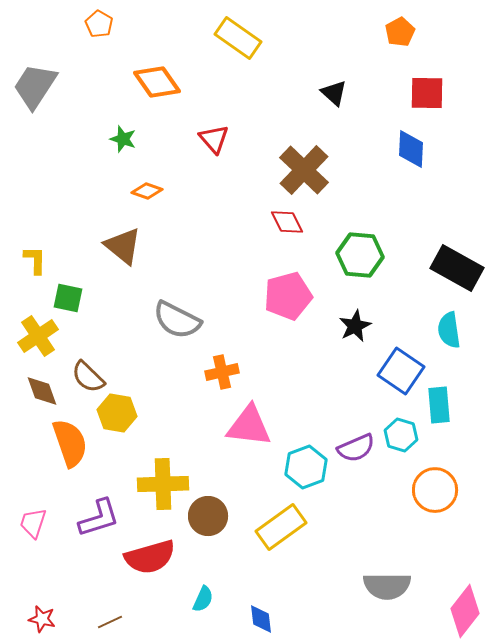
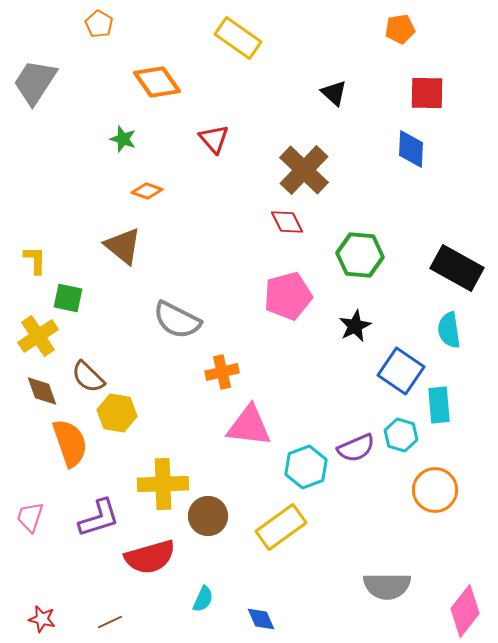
orange pentagon at (400, 32): moved 3 px up; rotated 20 degrees clockwise
gray trapezoid at (35, 86): moved 4 px up
pink trapezoid at (33, 523): moved 3 px left, 6 px up
blue diamond at (261, 619): rotated 16 degrees counterclockwise
